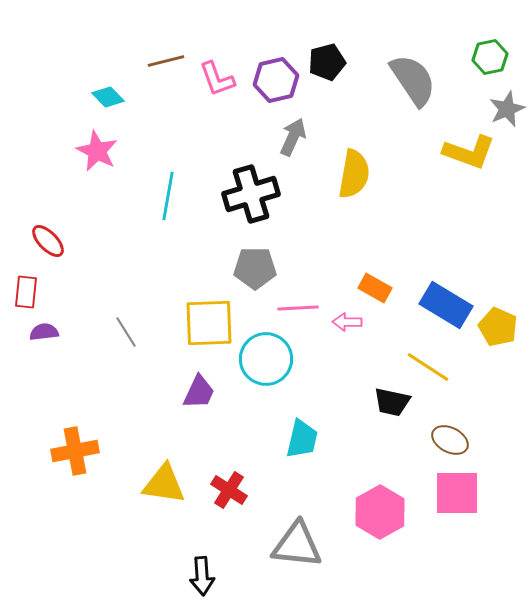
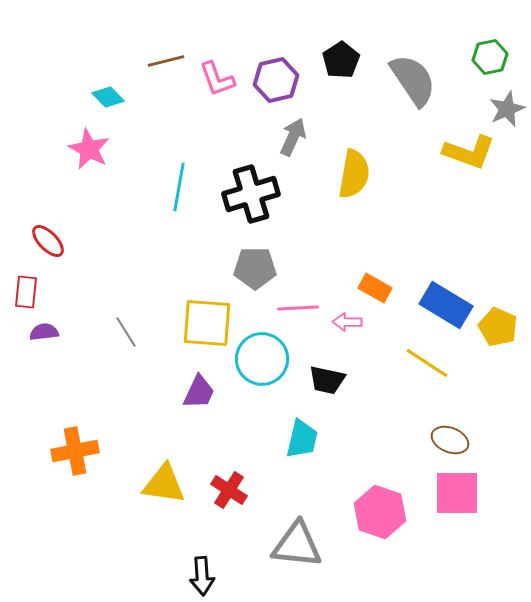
black pentagon: moved 14 px right, 2 px up; rotated 18 degrees counterclockwise
pink star: moved 8 px left, 2 px up
cyan line: moved 11 px right, 9 px up
yellow square: moved 2 px left; rotated 6 degrees clockwise
cyan circle: moved 4 px left
yellow line: moved 1 px left, 4 px up
black trapezoid: moved 65 px left, 22 px up
brown ellipse: rotated 6 degrees counterclockwise
pink hexagon: rotated 12 degrees counterclockwise
